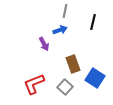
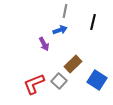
brown rectangle: rotated 66 degrees clockwise
blue square: moved 2 px right, 2 px down
gray square: moved 6 px left, 6 px up
